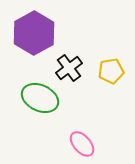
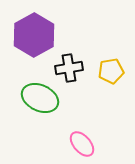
purple hexagon: moved 2 px down
black cross: rotated 28 degrees clockwise
